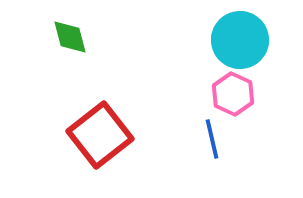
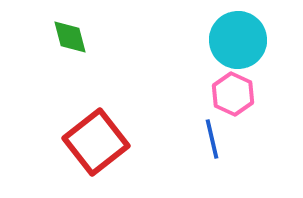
cyan circle: moved 2 px left
red square: moved 4 px left, 7 px down
